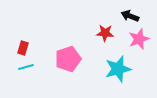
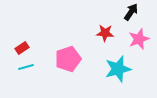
black arrow: moved 1 px right, 4 px up; rotated 102 degrees clockwise
red rectangle: moved 1 px left; rotated 40 degrees clockwise
